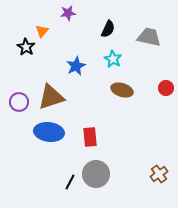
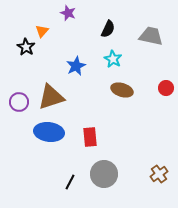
purple star: rotated 28 degrees clockwise
gray trapezoid: moved 2 px right, 1 px up
gray circle: moved 8 px right
